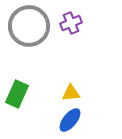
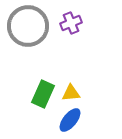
gray circle: moved 1 px left
green rectangle: moved 26 px right
